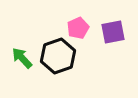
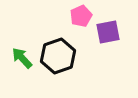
pink pentagon: moved 3 px right, 12 px up
purple square: moved 5 px left
